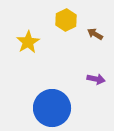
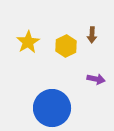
yellow hexagon: moved 26 px down
brown arrow: moved 3 px left, 1 px down; rotated 119 degrees counterclockwise
